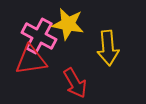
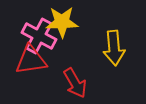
yellow star: moved 6 px left, 2 px up; rotated 12 degrees counterclockwise
yellow arrow: moved 6 px right
